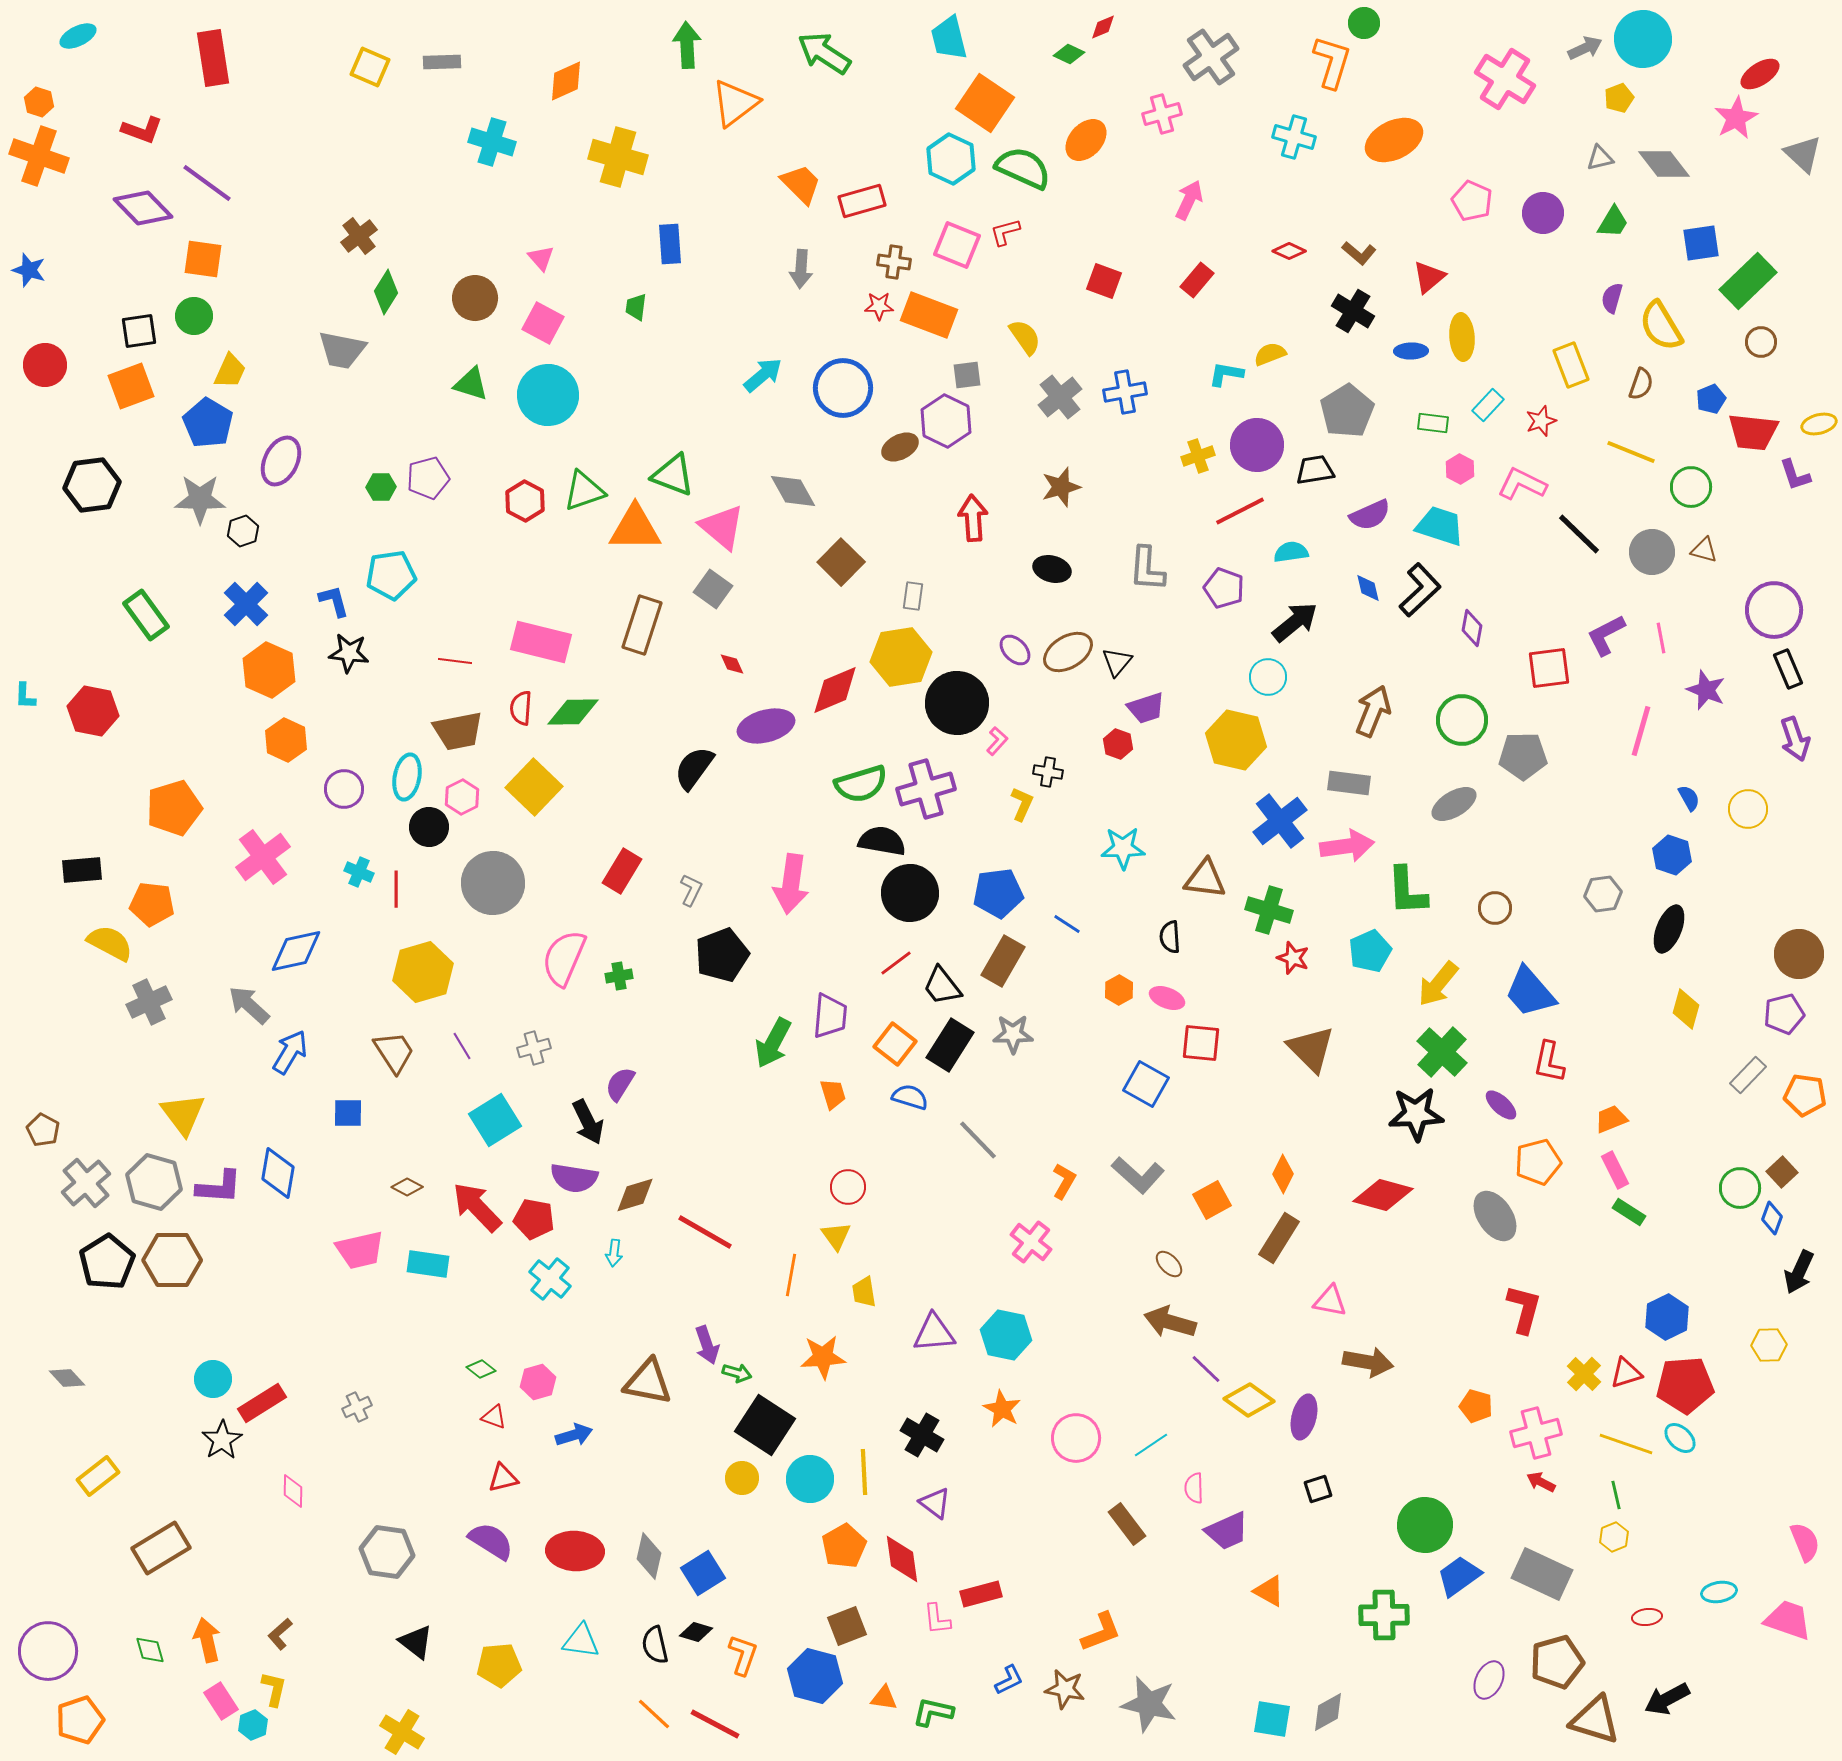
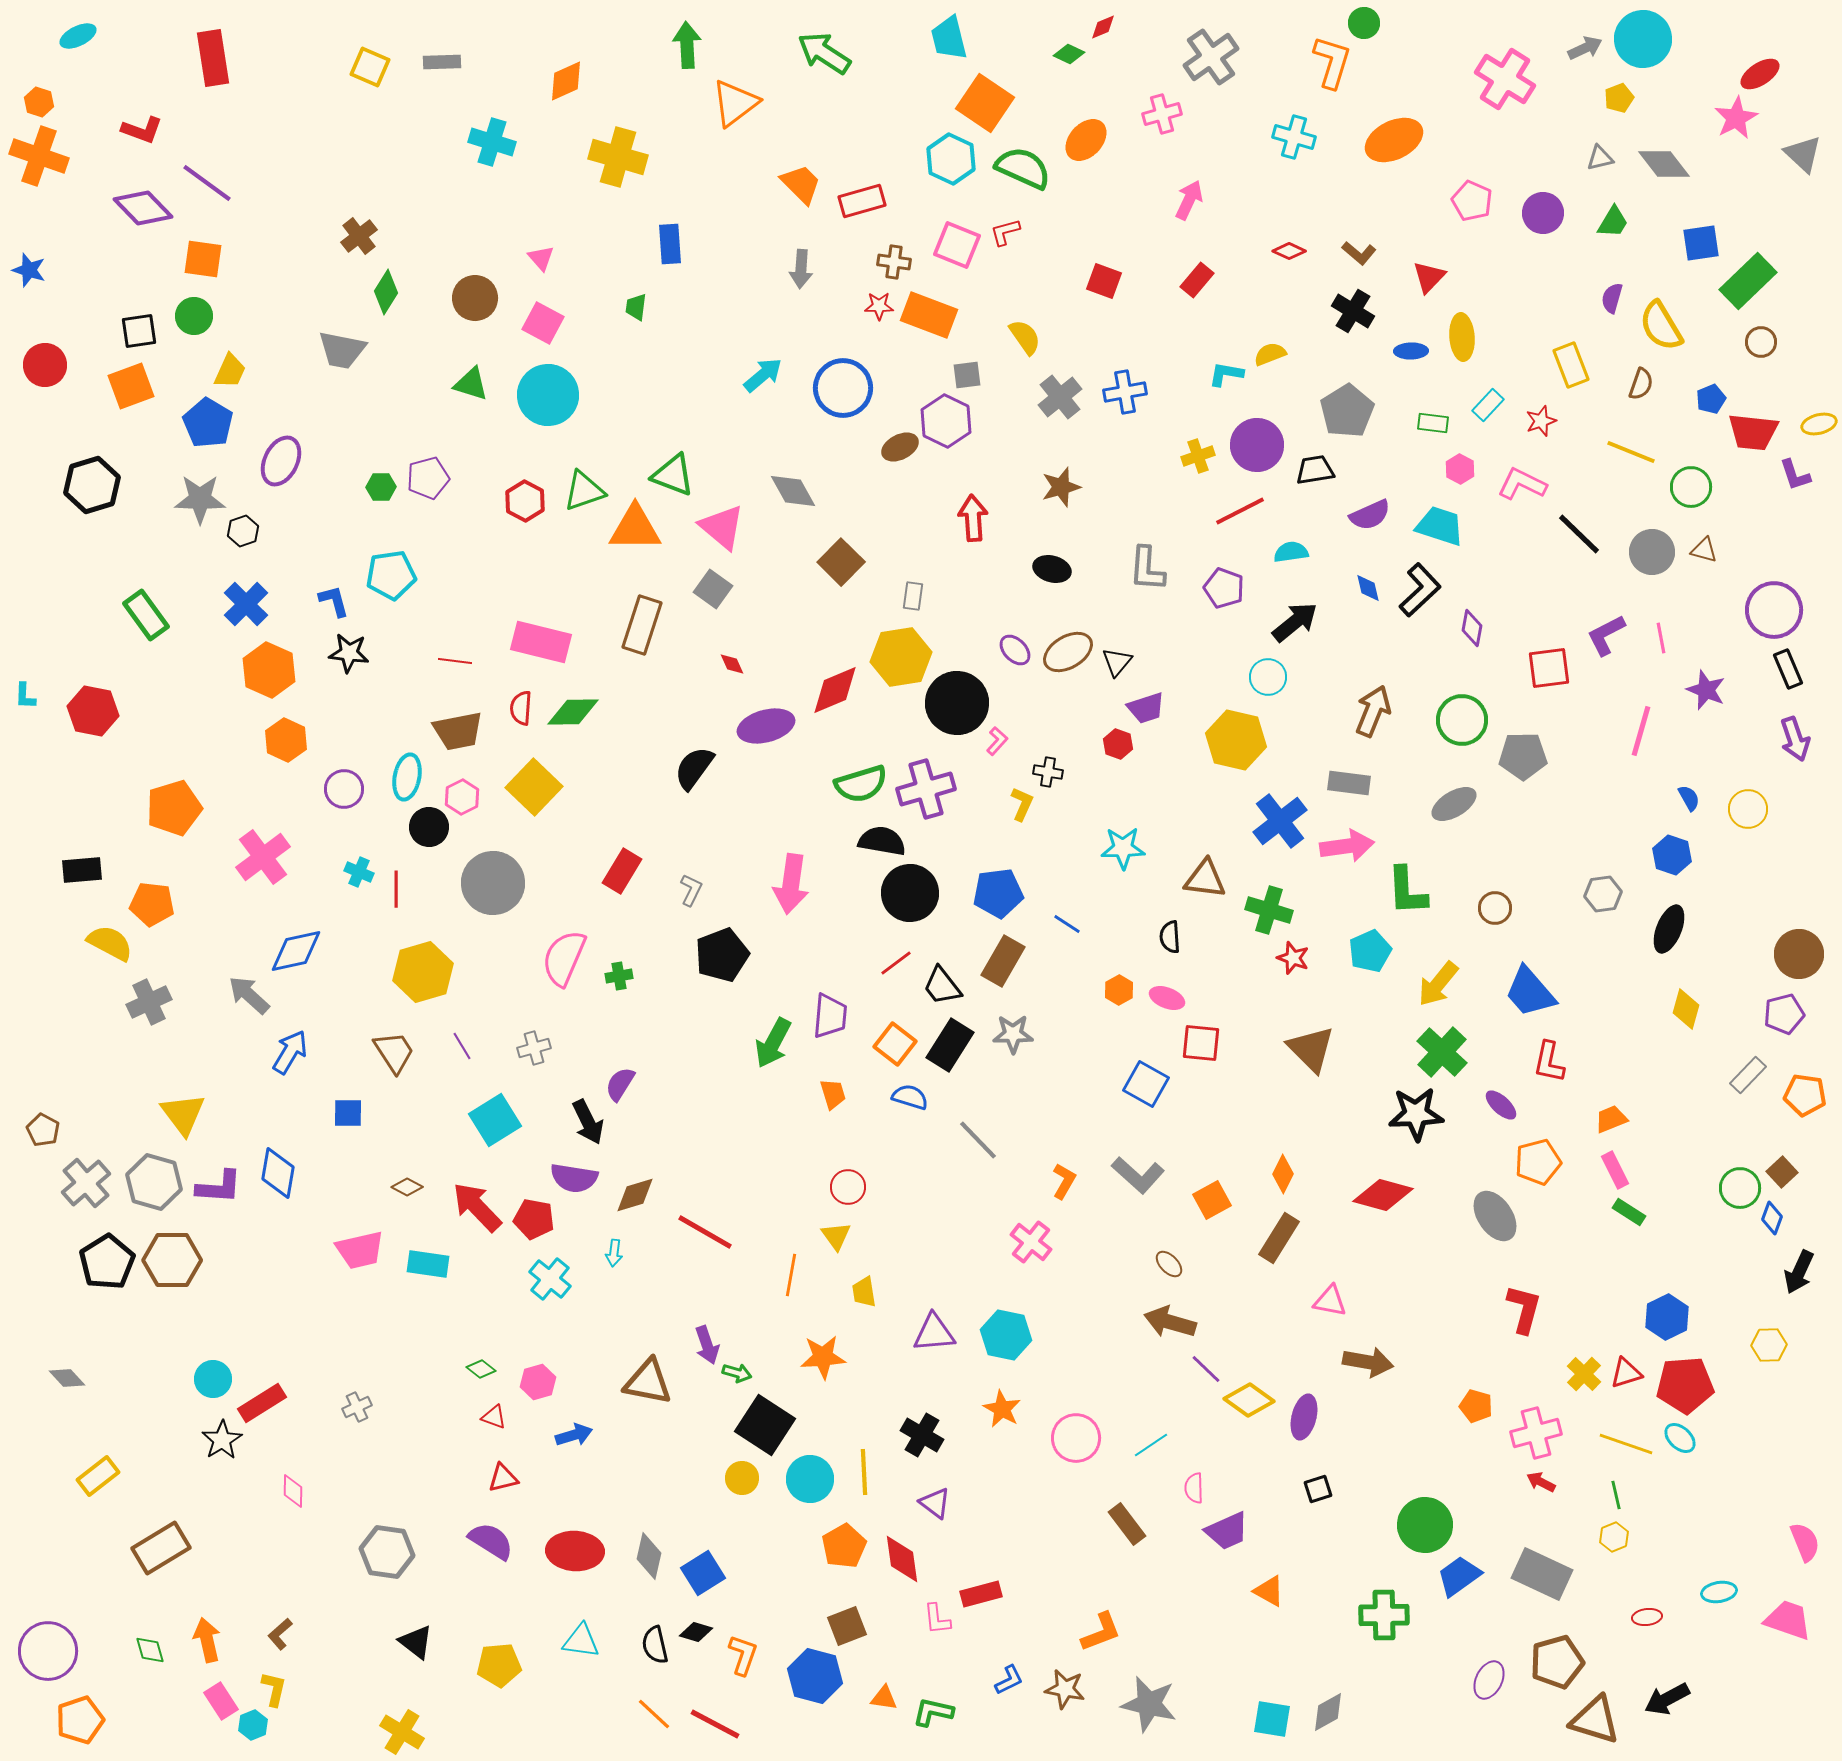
red triangle at (1429, 277): rotated 6 degrees counterclockwise
black hexagon at (92, 485): rotated 10 degrees counterclockwise
gray arrow at (249, 1005): moved 10 px up
